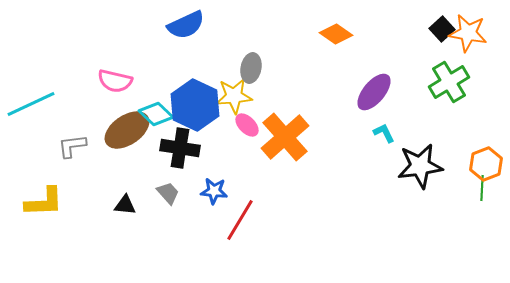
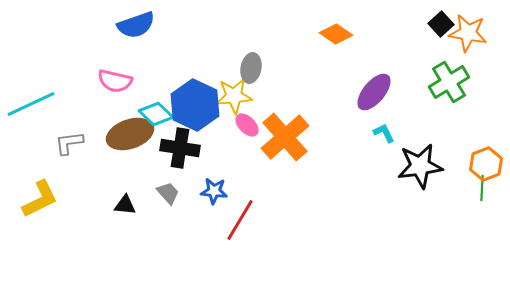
blue semicircle: moved 50 px left; rotated 6 degrees clockwise
black square: moved 1 px left, 5 px up
brown ellipse: moved 3 px right, 4 px down; rotated 15 degrees clockwise
gray L-shape: moved 3 px left, 3 px up
yellow L-shape: moved 4 px left, 3 px up; rotated 24 degrees counterclockwise
